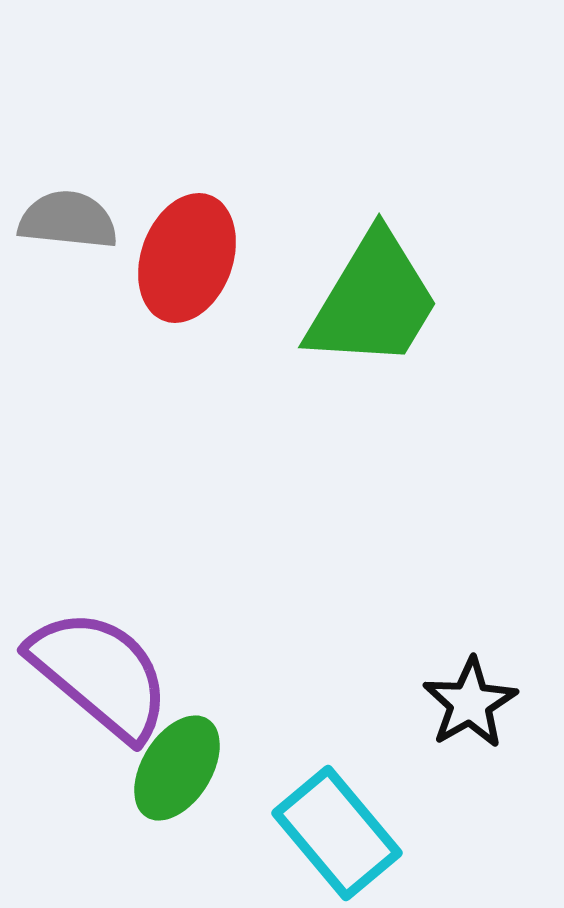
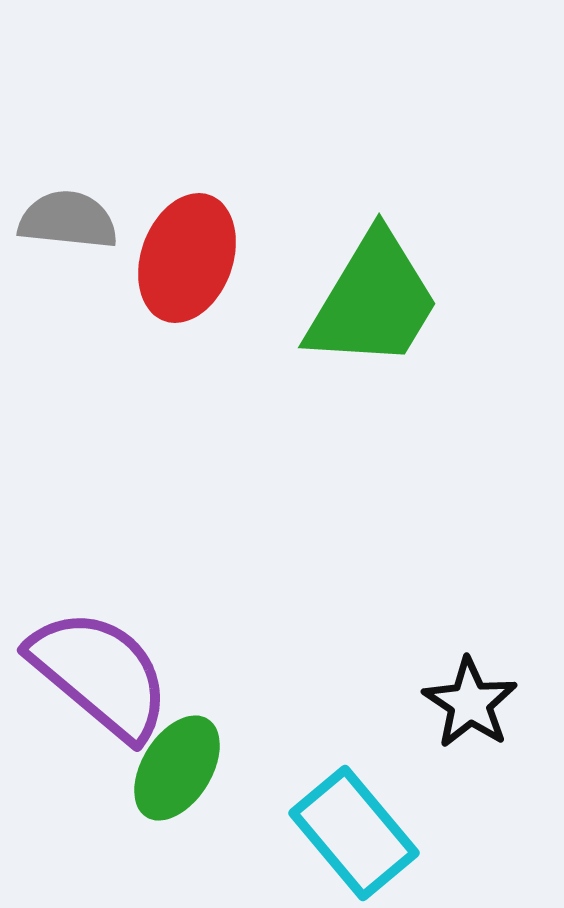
black star: rotated 8 degrees counterclockwise
cyan rectangle: moved 17 px right
